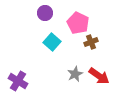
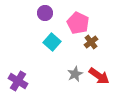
brown cross: rotated 16 degrees counterclockwise
